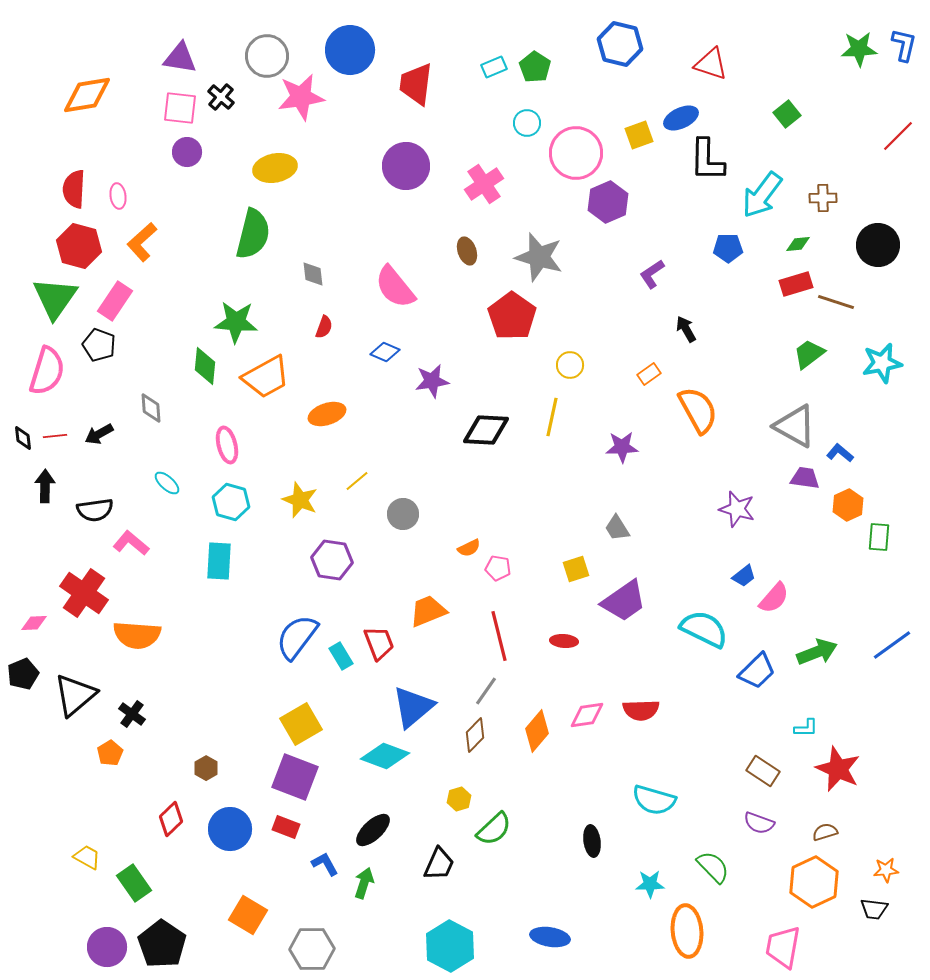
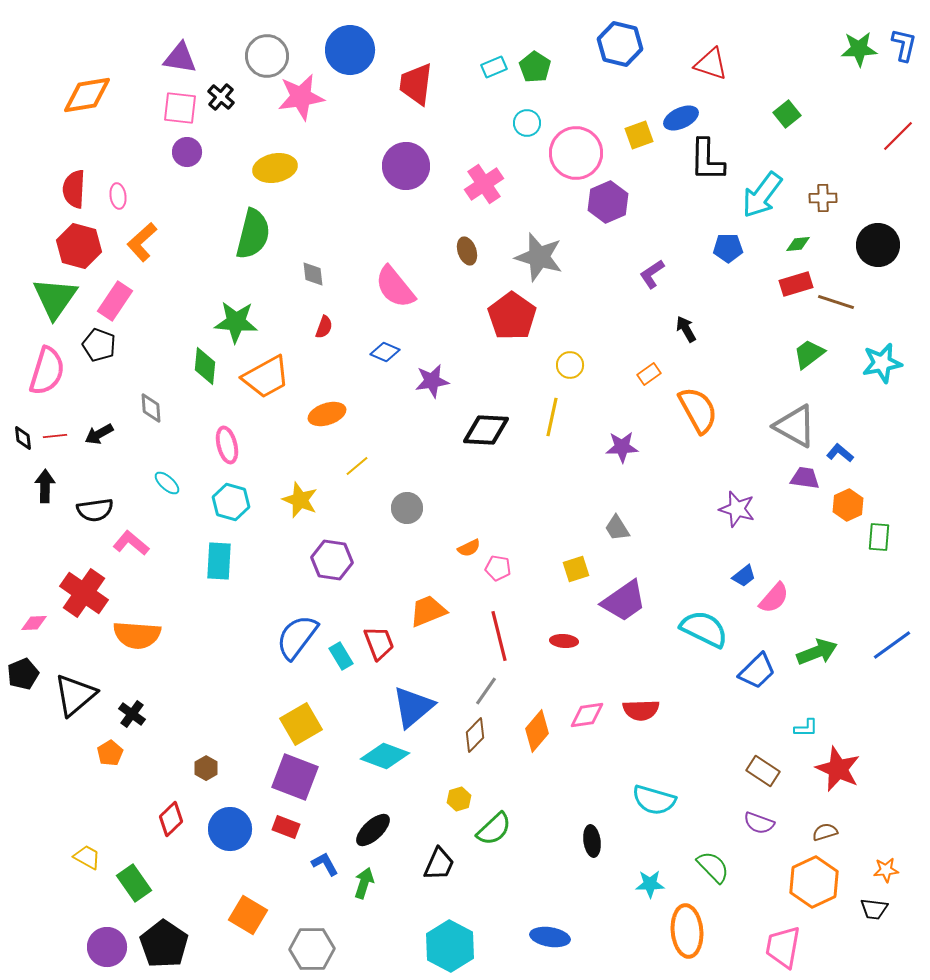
yellow line at (357, 481): moved 15 px up
gray circle at (403, 514): moved 4 px right, 6 px up
black pentagon at (162, 944): moved 2 px right
